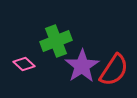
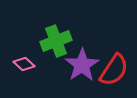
purple star: moved 1 px up
